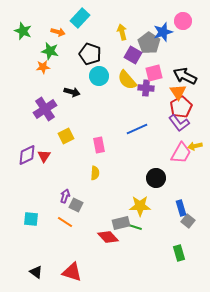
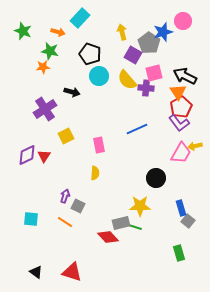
gray square at (76, 205): moved 2 px right, 1 px down
